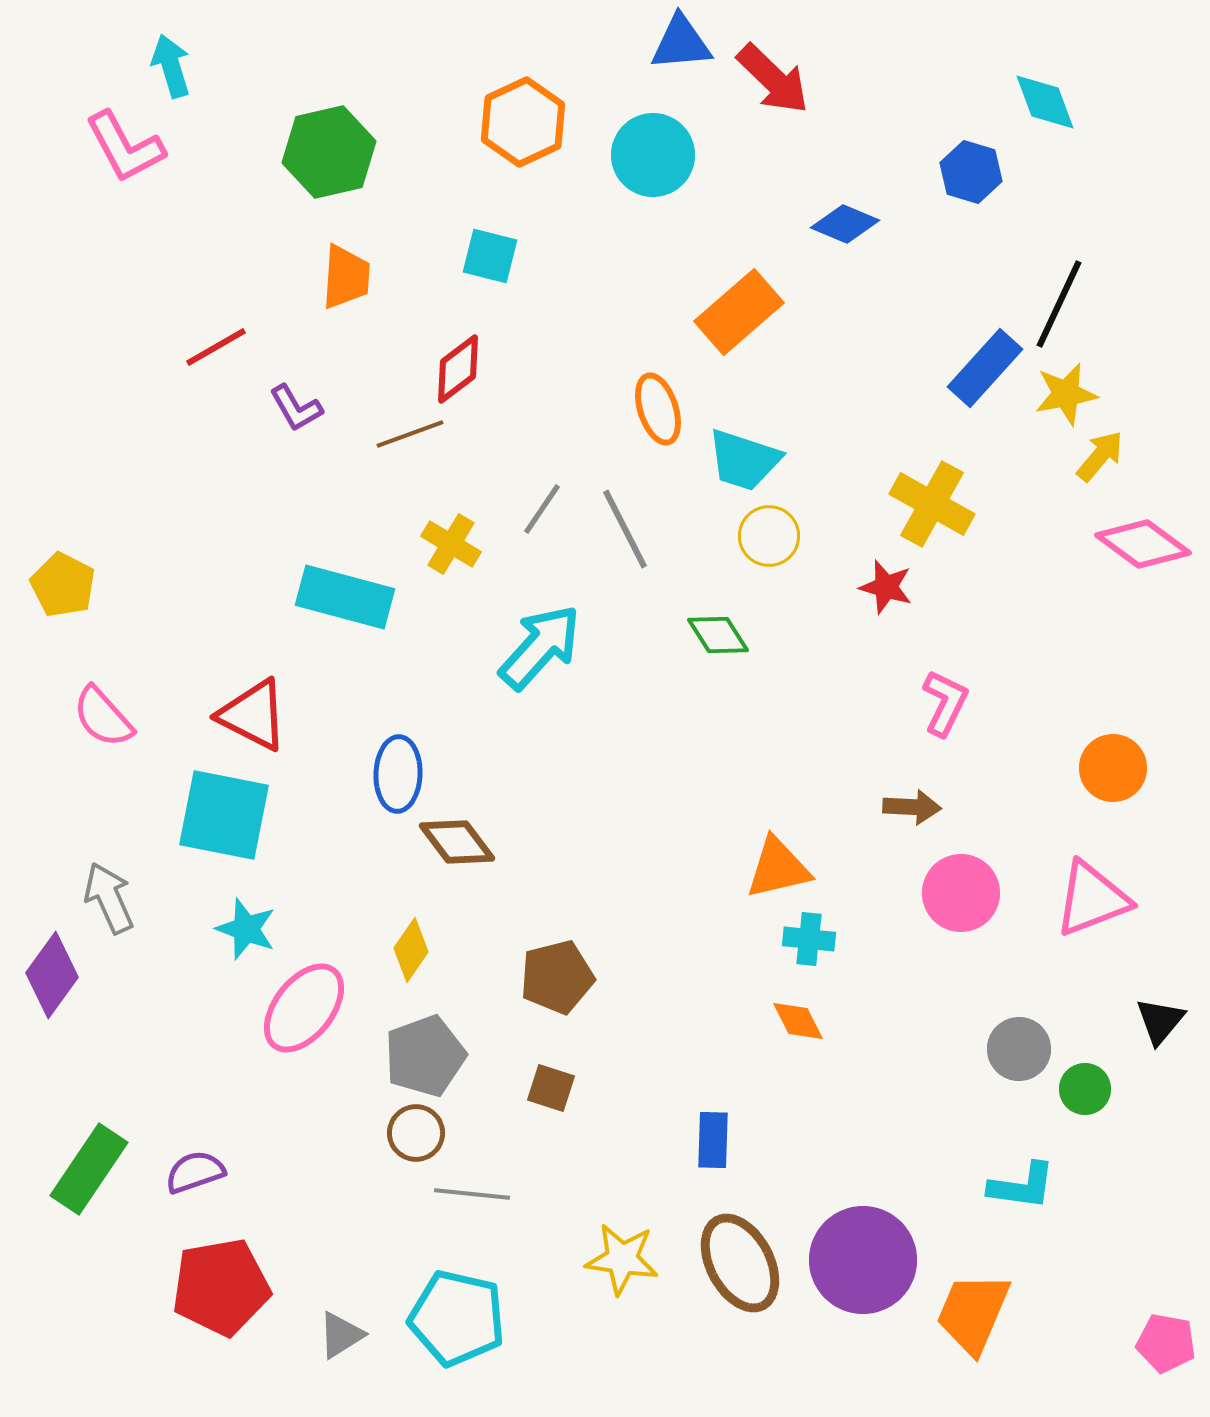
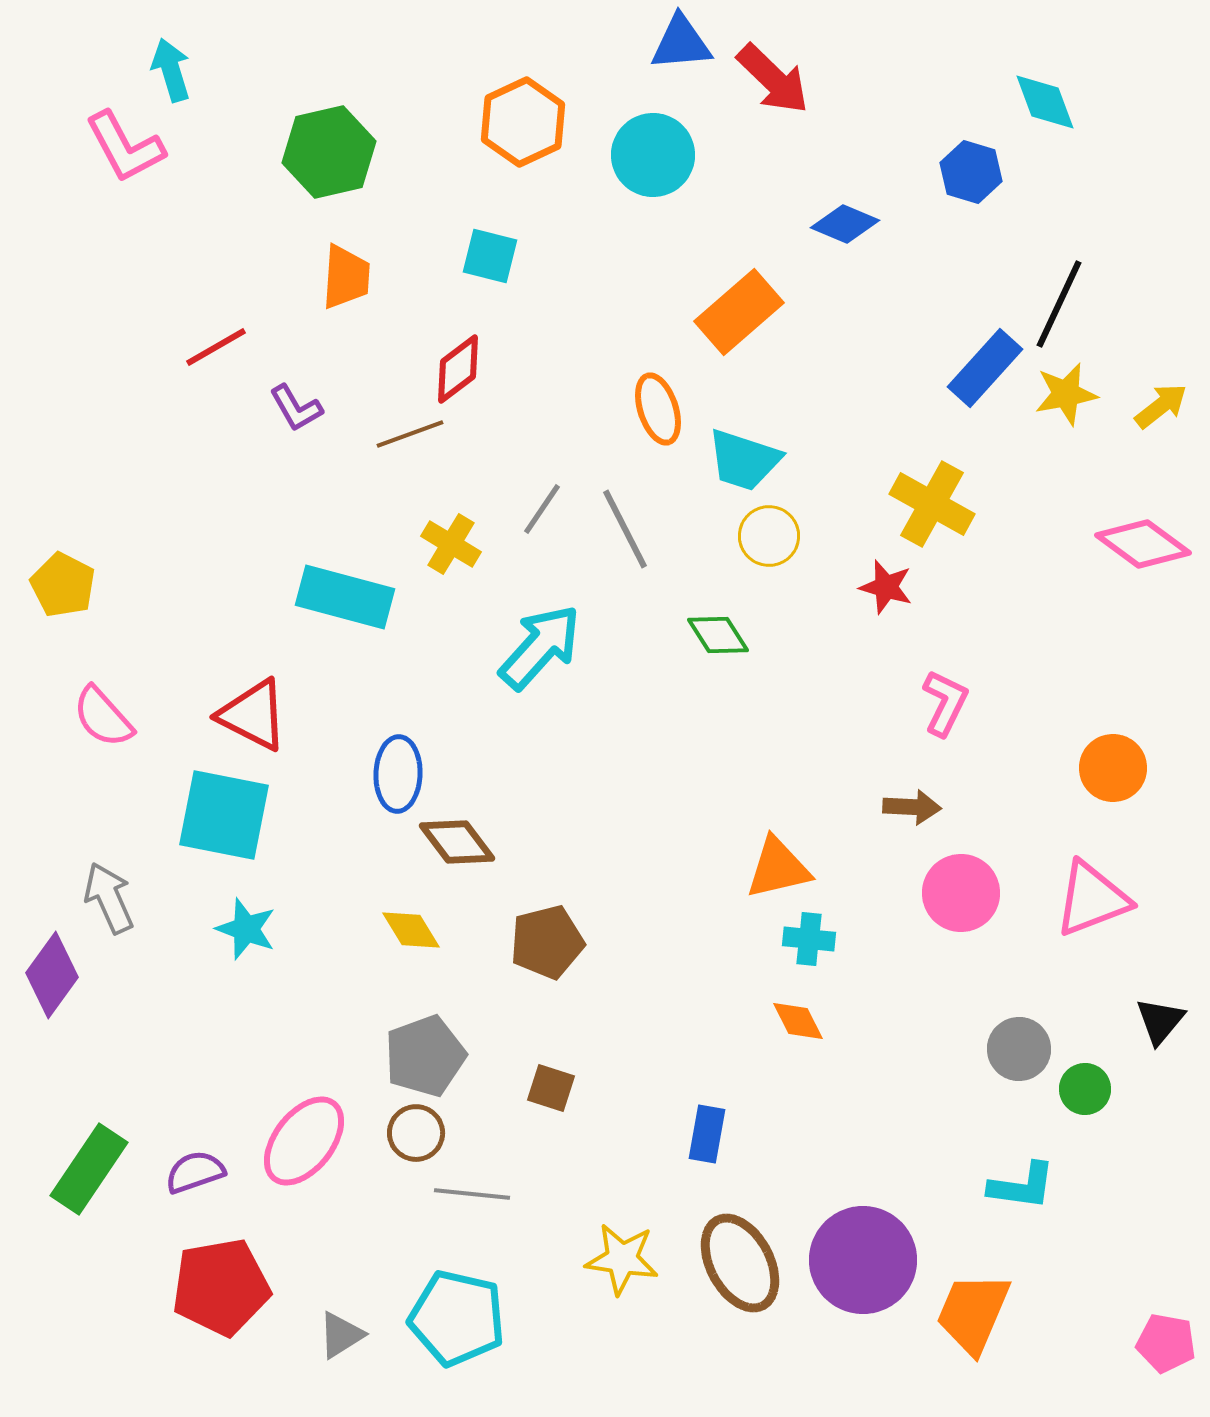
cyan arrow at (171, 66): moved 4 px down
yellow arrow at (1100, 456): moved 61 px right, 50 px up; rotated 12 degrees clockwise
yellow diamond at (411, 950): moved 20 px up; rotated 66 degrees counterclockwise
brown pentagon at (557, 977): moved 10 px left, 35 px up
pink ellipse at (304, 1008): moved 133 px down
blue rectangle at (713, 1140): moved 6 px left, 6 px up; rotated 8 degrees clockwise
